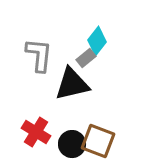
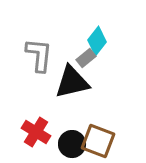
black triangle: moved 2 px up
